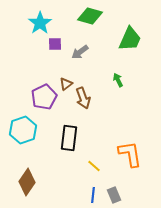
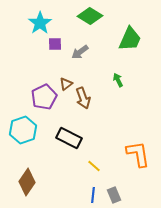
green diamond: rotated 15 degrees clockwise
black rectangle: rotated 70 degrees counterclockwise
orange L-shape: moved 8 px right
